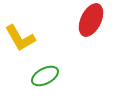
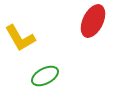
red ellipse: moved 2 px right, 1 px down
